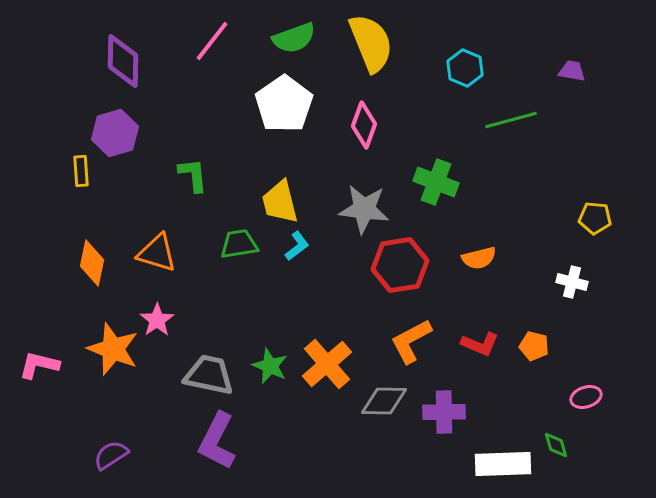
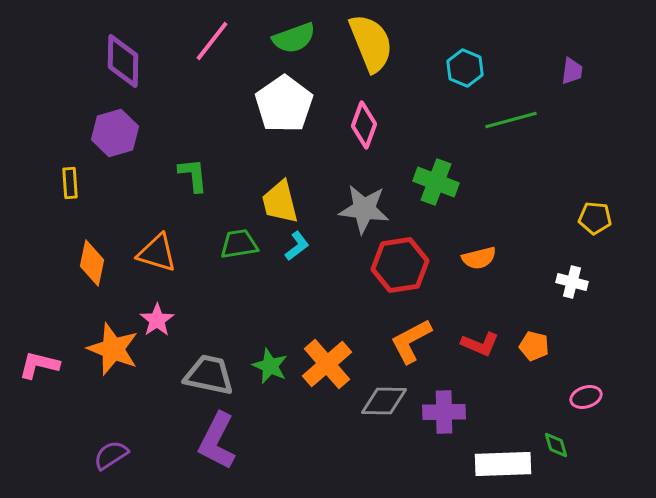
purple trapezoid: rotated 88 degrees clockwise
yellow rectangle: moved 11 px left, 12 px down
